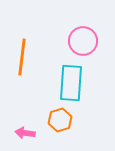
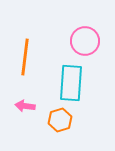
pink circle: moved 2 px right
orange line: moved 3 px right
pink arrow: moved 27 px up
